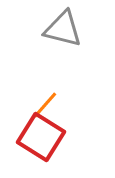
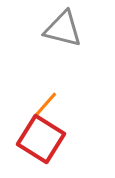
red square: moved 2 px down
